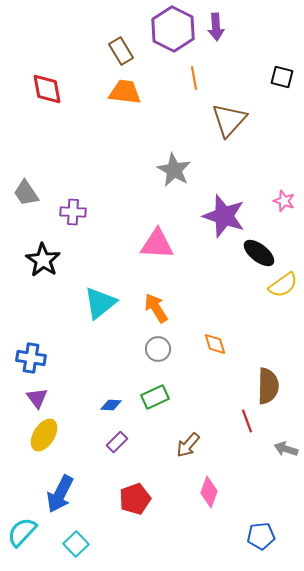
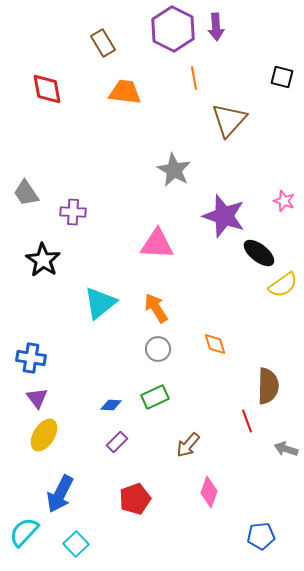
brown rectangle: moved 18 px left, 8 px up
cyan semicircle: moved 2 px right
